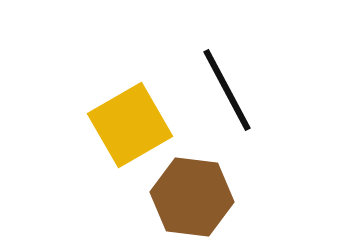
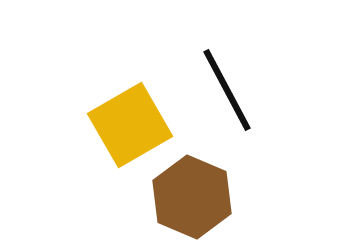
brown hexagon: rotated 16 degrees clockwise
